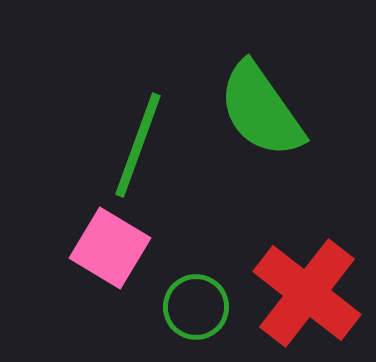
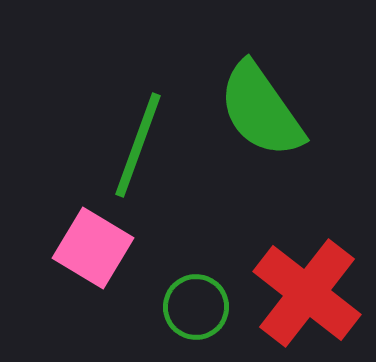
pink square: moved 17 px left
